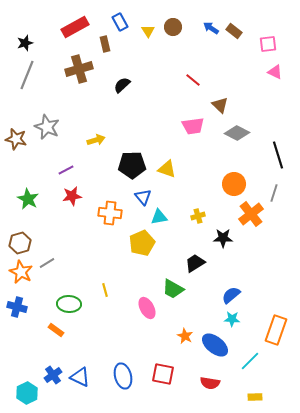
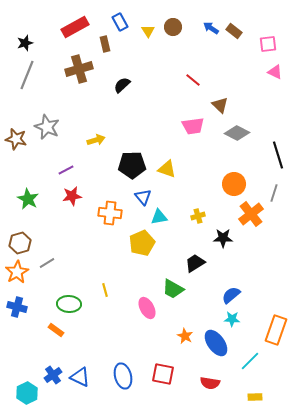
orange star at (21, 272): moved 4 px left; rotated 15 degrees clockwise
blue ellipse at (215, 345): moved 1 px right, 2 px up; rotated 16 degrees clockwise
